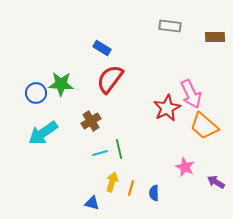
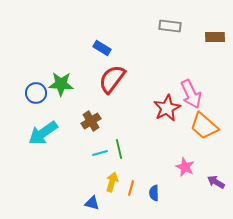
red semicircle: moved 2 px right
